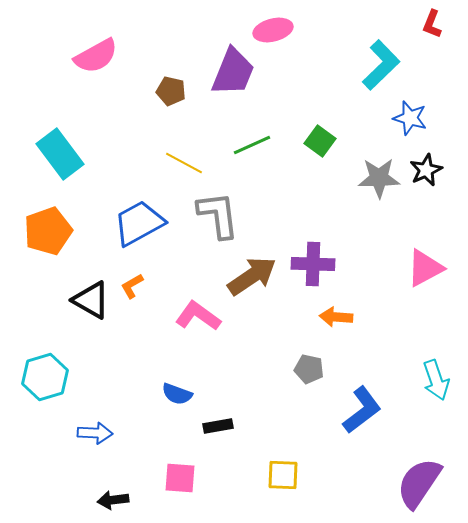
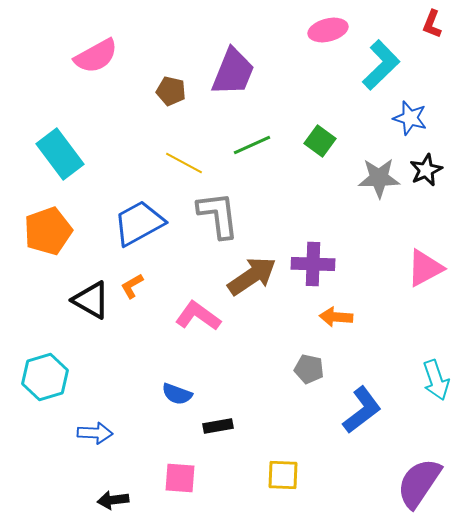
pink ellipse: moved 55 px right
